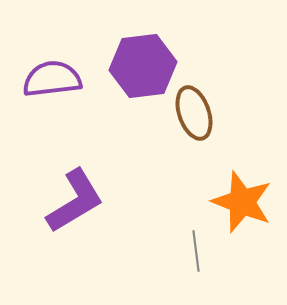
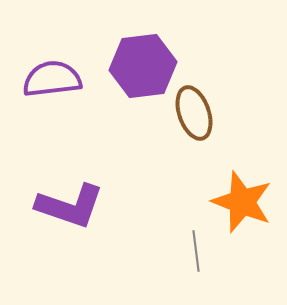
purple L-shape: moved 5 px left, 5 px down; rotated 50 degrees clockwise
